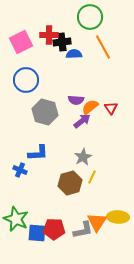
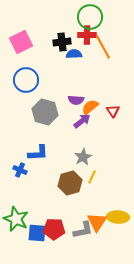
red cross: moved 38 px right
red triangle: moved 2 px right, 3 px down
